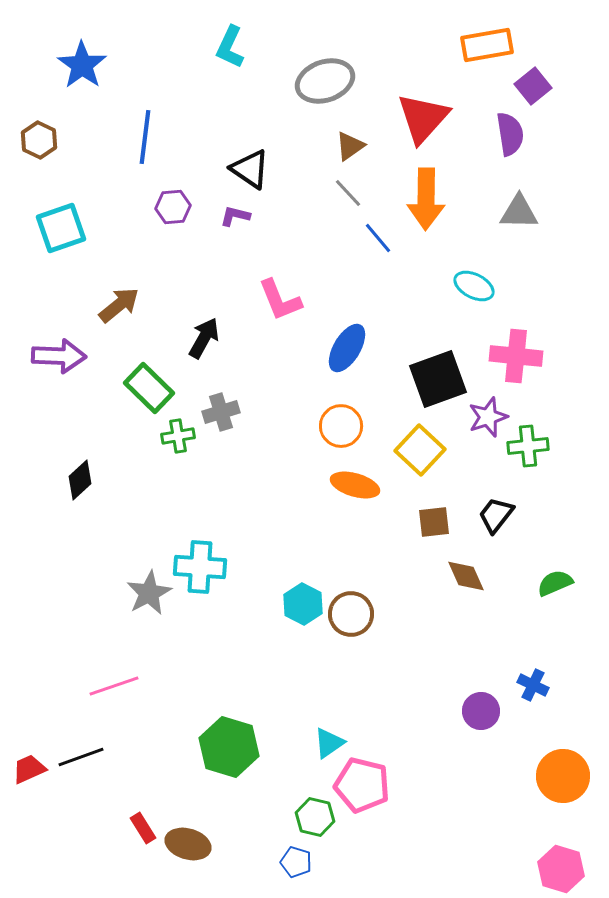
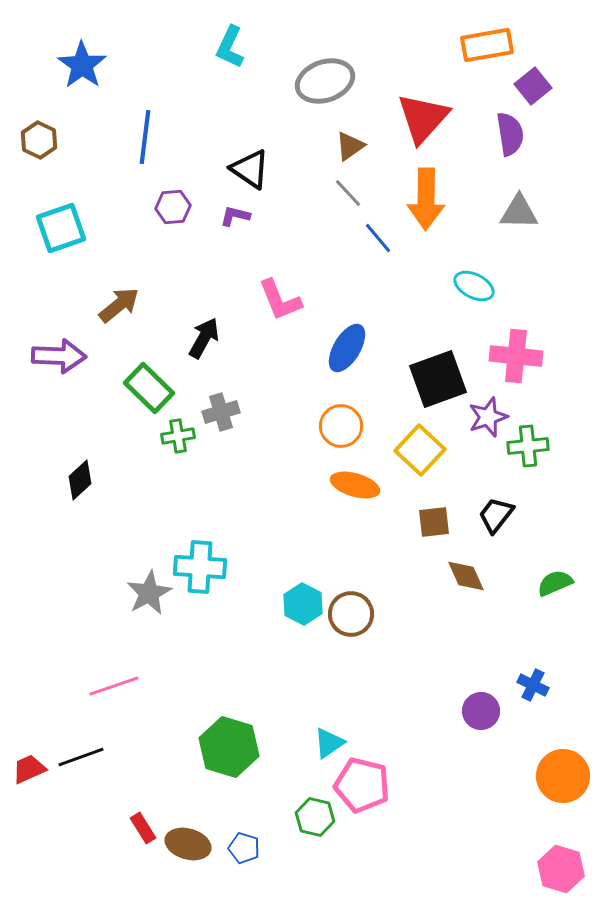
blue pentagon at (296, 862): moved 52 px left, 14 px up
